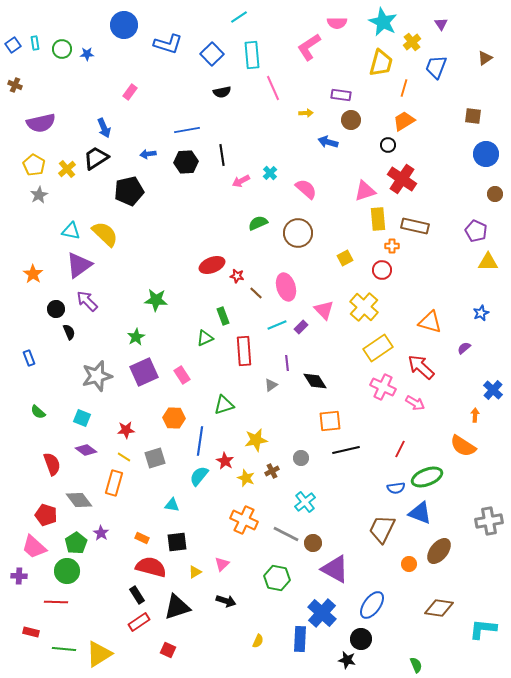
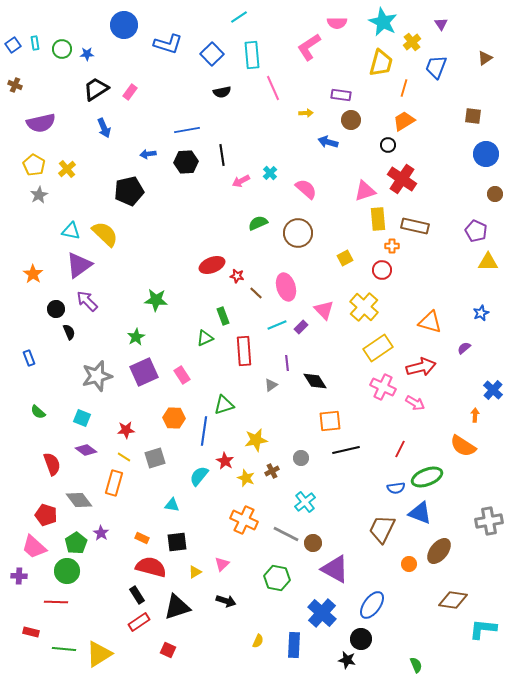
black trapezoid at (96, 158): moved 69 px up
red arrow at (421, 367): rotated 124 degrees clockwise
blue line at (200, 441): moved 4 px right, 10 px up
brown diamond at (439, 608): moved 14 px right, 8 px up
blue rectangle at (300, 639): moved 6 px left, 6 px down
